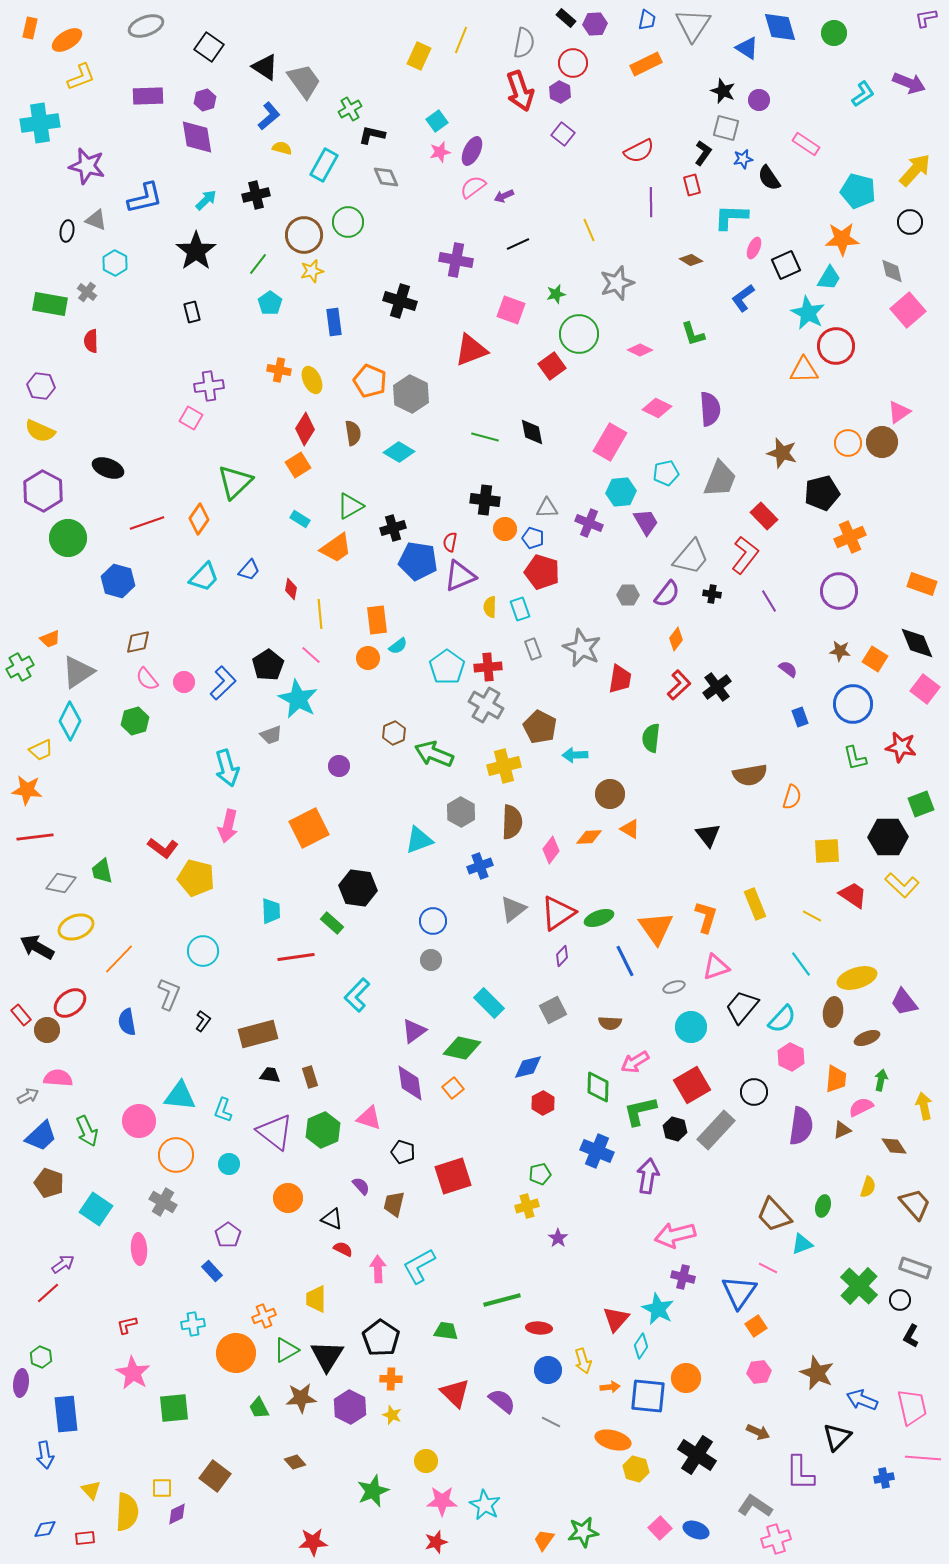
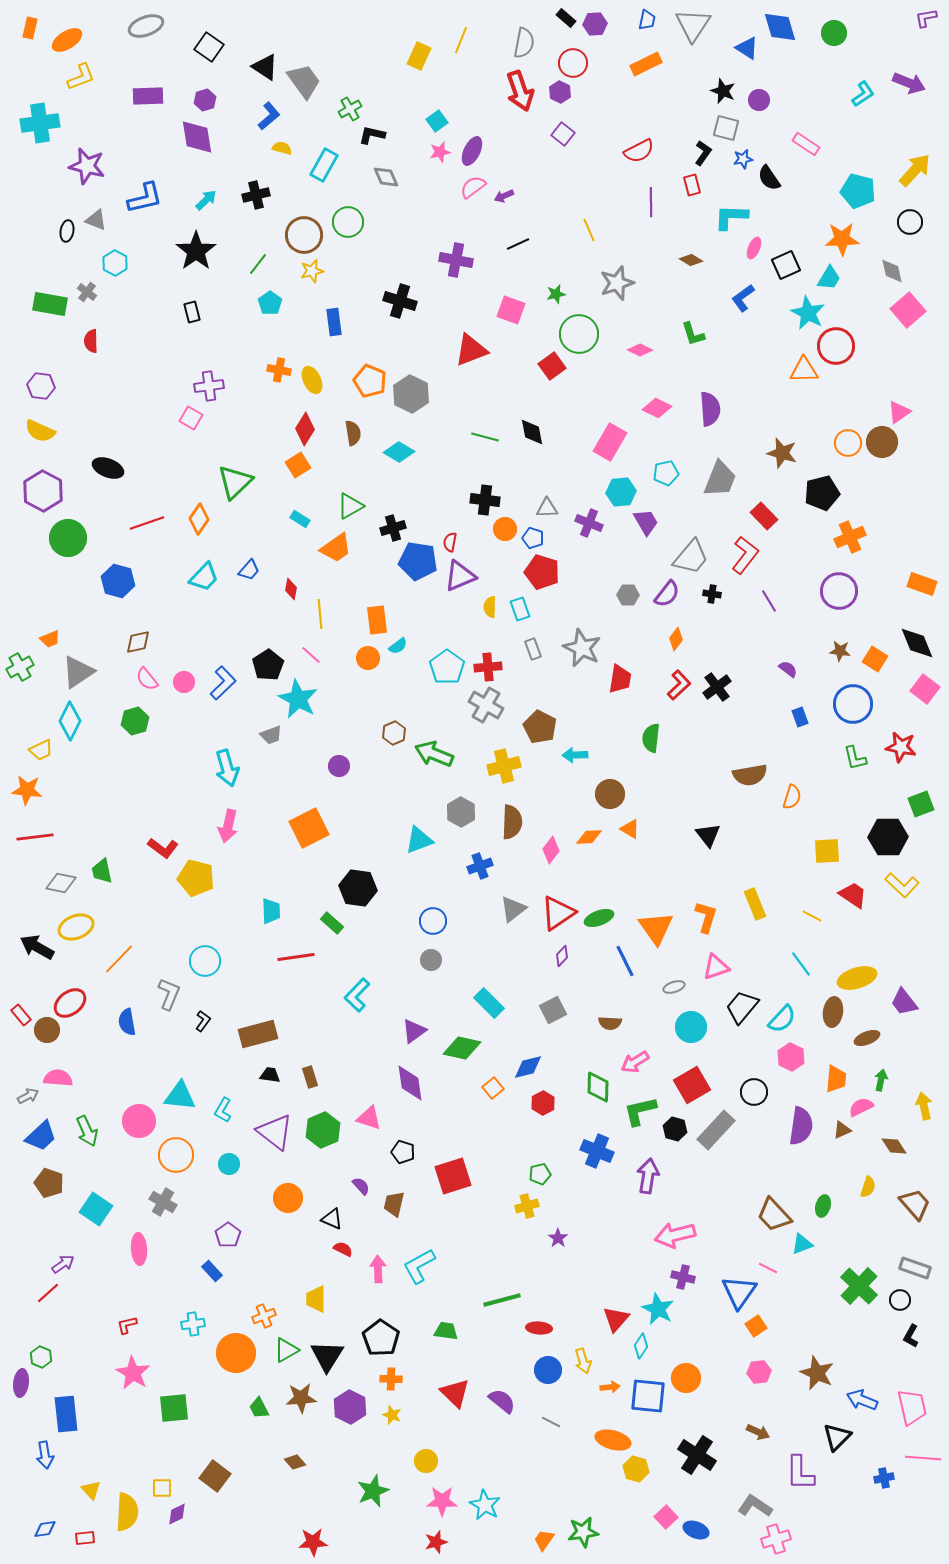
cyan circle at (203, 951): moved 2 px right, 10 px down
orange square at (453, 1088): moved 40 px right
cyan L-shape at (223, 1110): rotated 10 degrees clockwise
pink square at (660, 1528): moved 6 px right, 11 px up
